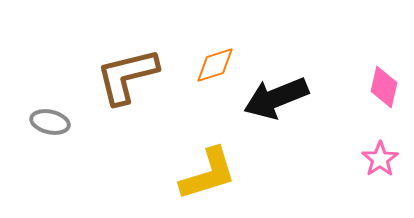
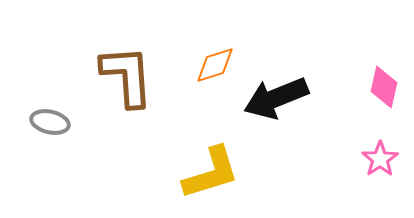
brown L-shape: rotated 100 degrees clockwise
yellow L-shape: moved 3 px right, 1 px up
